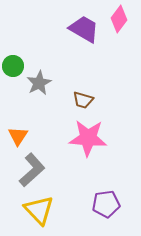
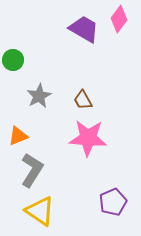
green circle: moved 6 px up
gray star: moved 13 px down
brown trapezoid: rotated 45 degrees clockwise
orange triangle: rotated 35 degrees clockwise
gray L-shape: rotated 16 degrees counterclockwise
purple pentagon: moved 7 px right, 2 px up; rotated 16 degrees counterclockwise
yellow triangle: moved 1 px right, 1 px down; rotated 12 degrees counterclockwise
